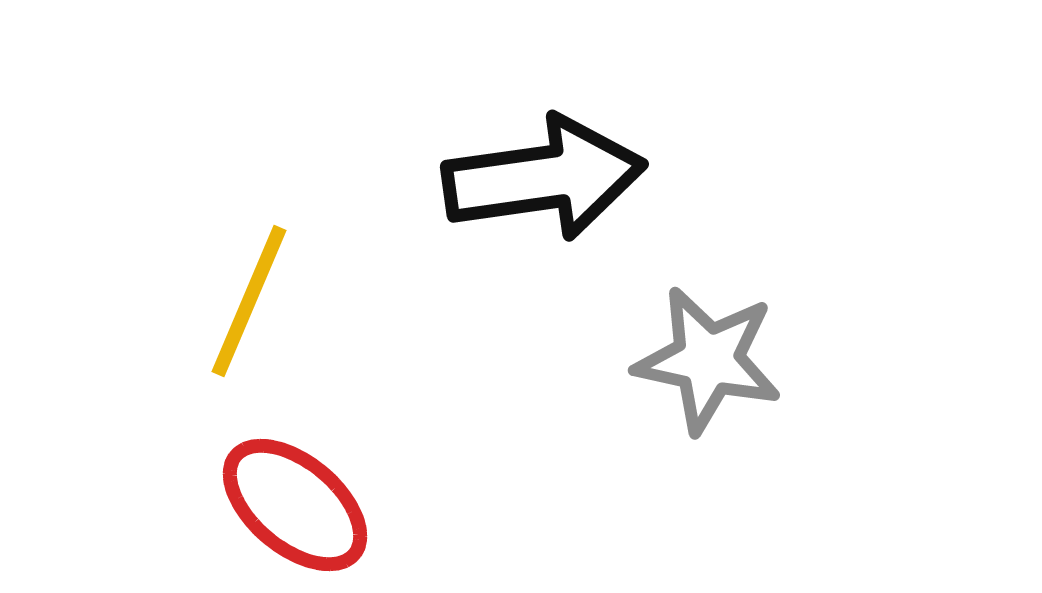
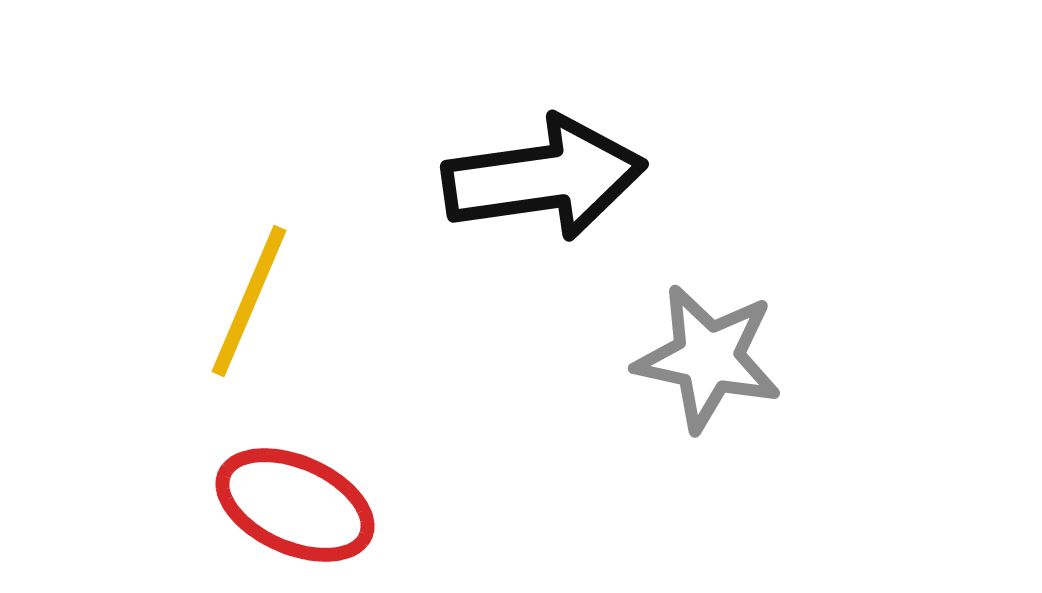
gray star: moved 2 px up
red ellipse: rotated 16 degrees counterclockwise
